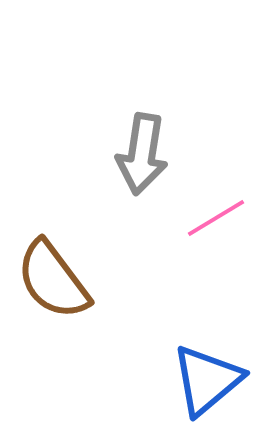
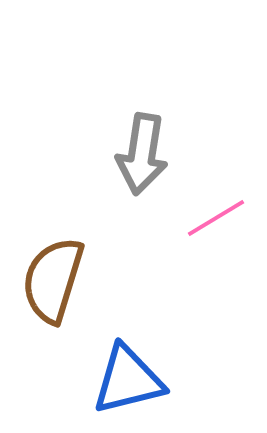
brown semicircle: rotated 54 degrees clockwise
blue triangle: moved 79 px left; rotated 26 degrees clockwise
